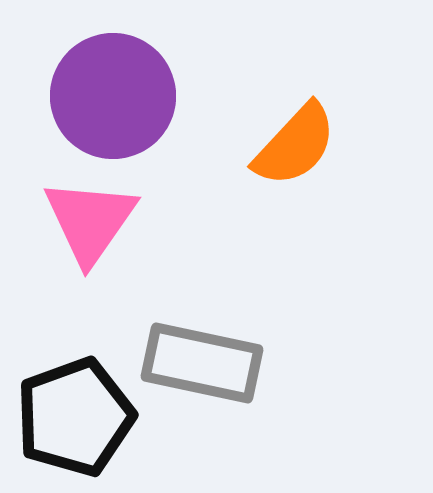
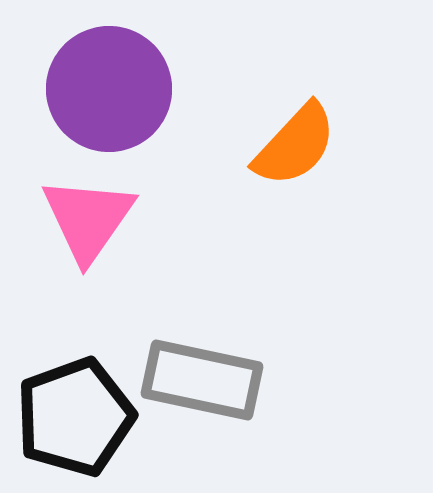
purple circle: moved 4 px left, 7 px up
pink triangle: moved 2 px left, 2 px up
gray rectangle: moved 17 px down
